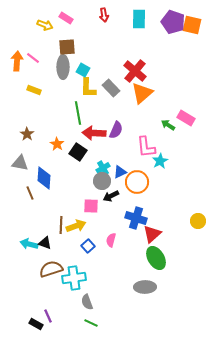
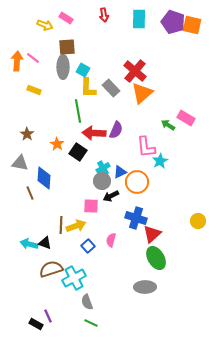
green line at (78, 113): moved 2 px up
cyan cross at (74, 278): rotated 20 degrees counterclockwise
